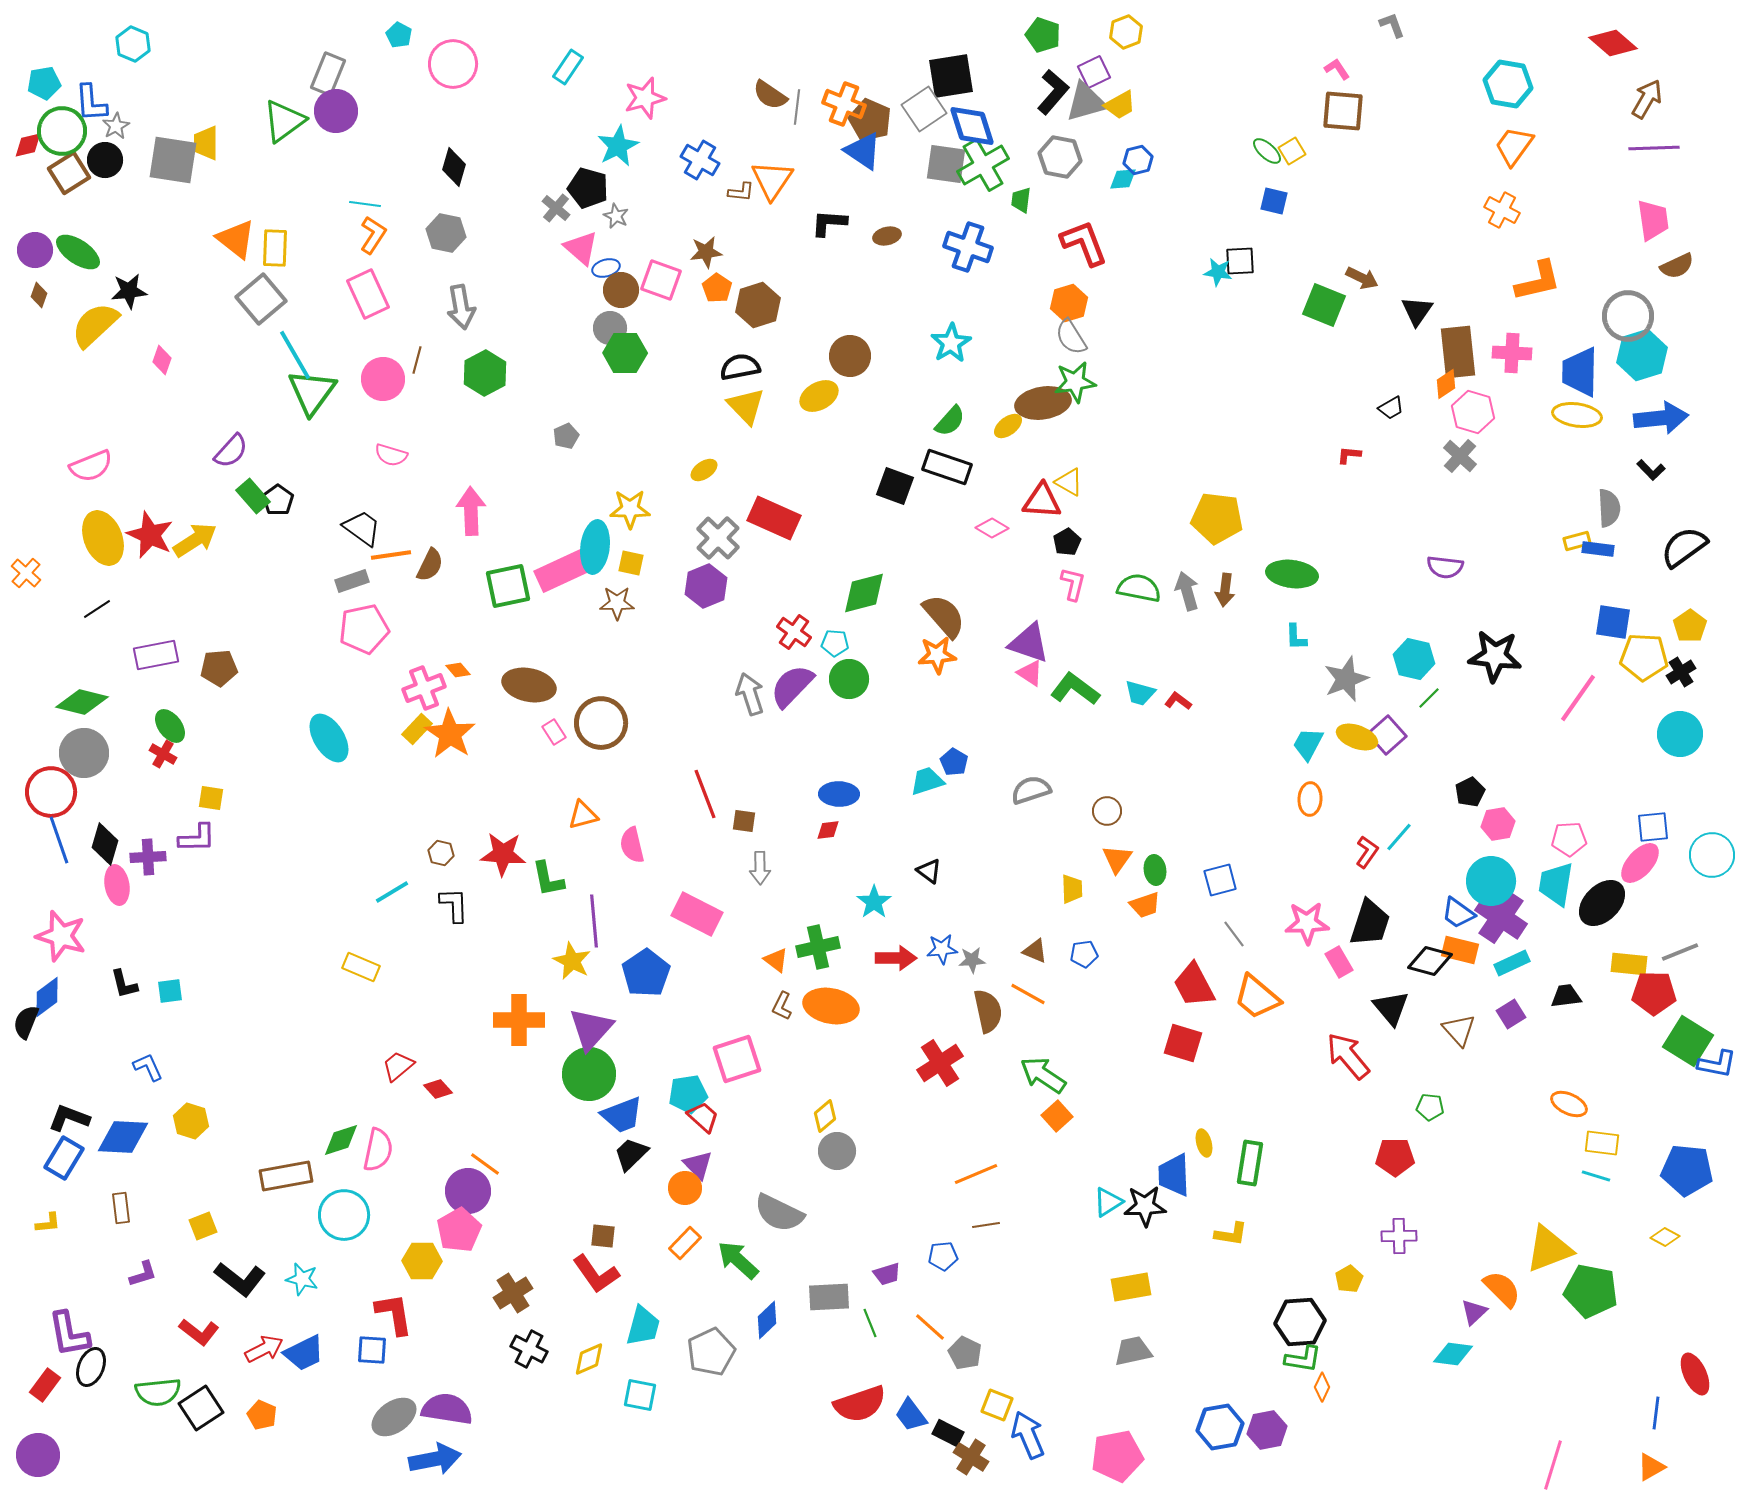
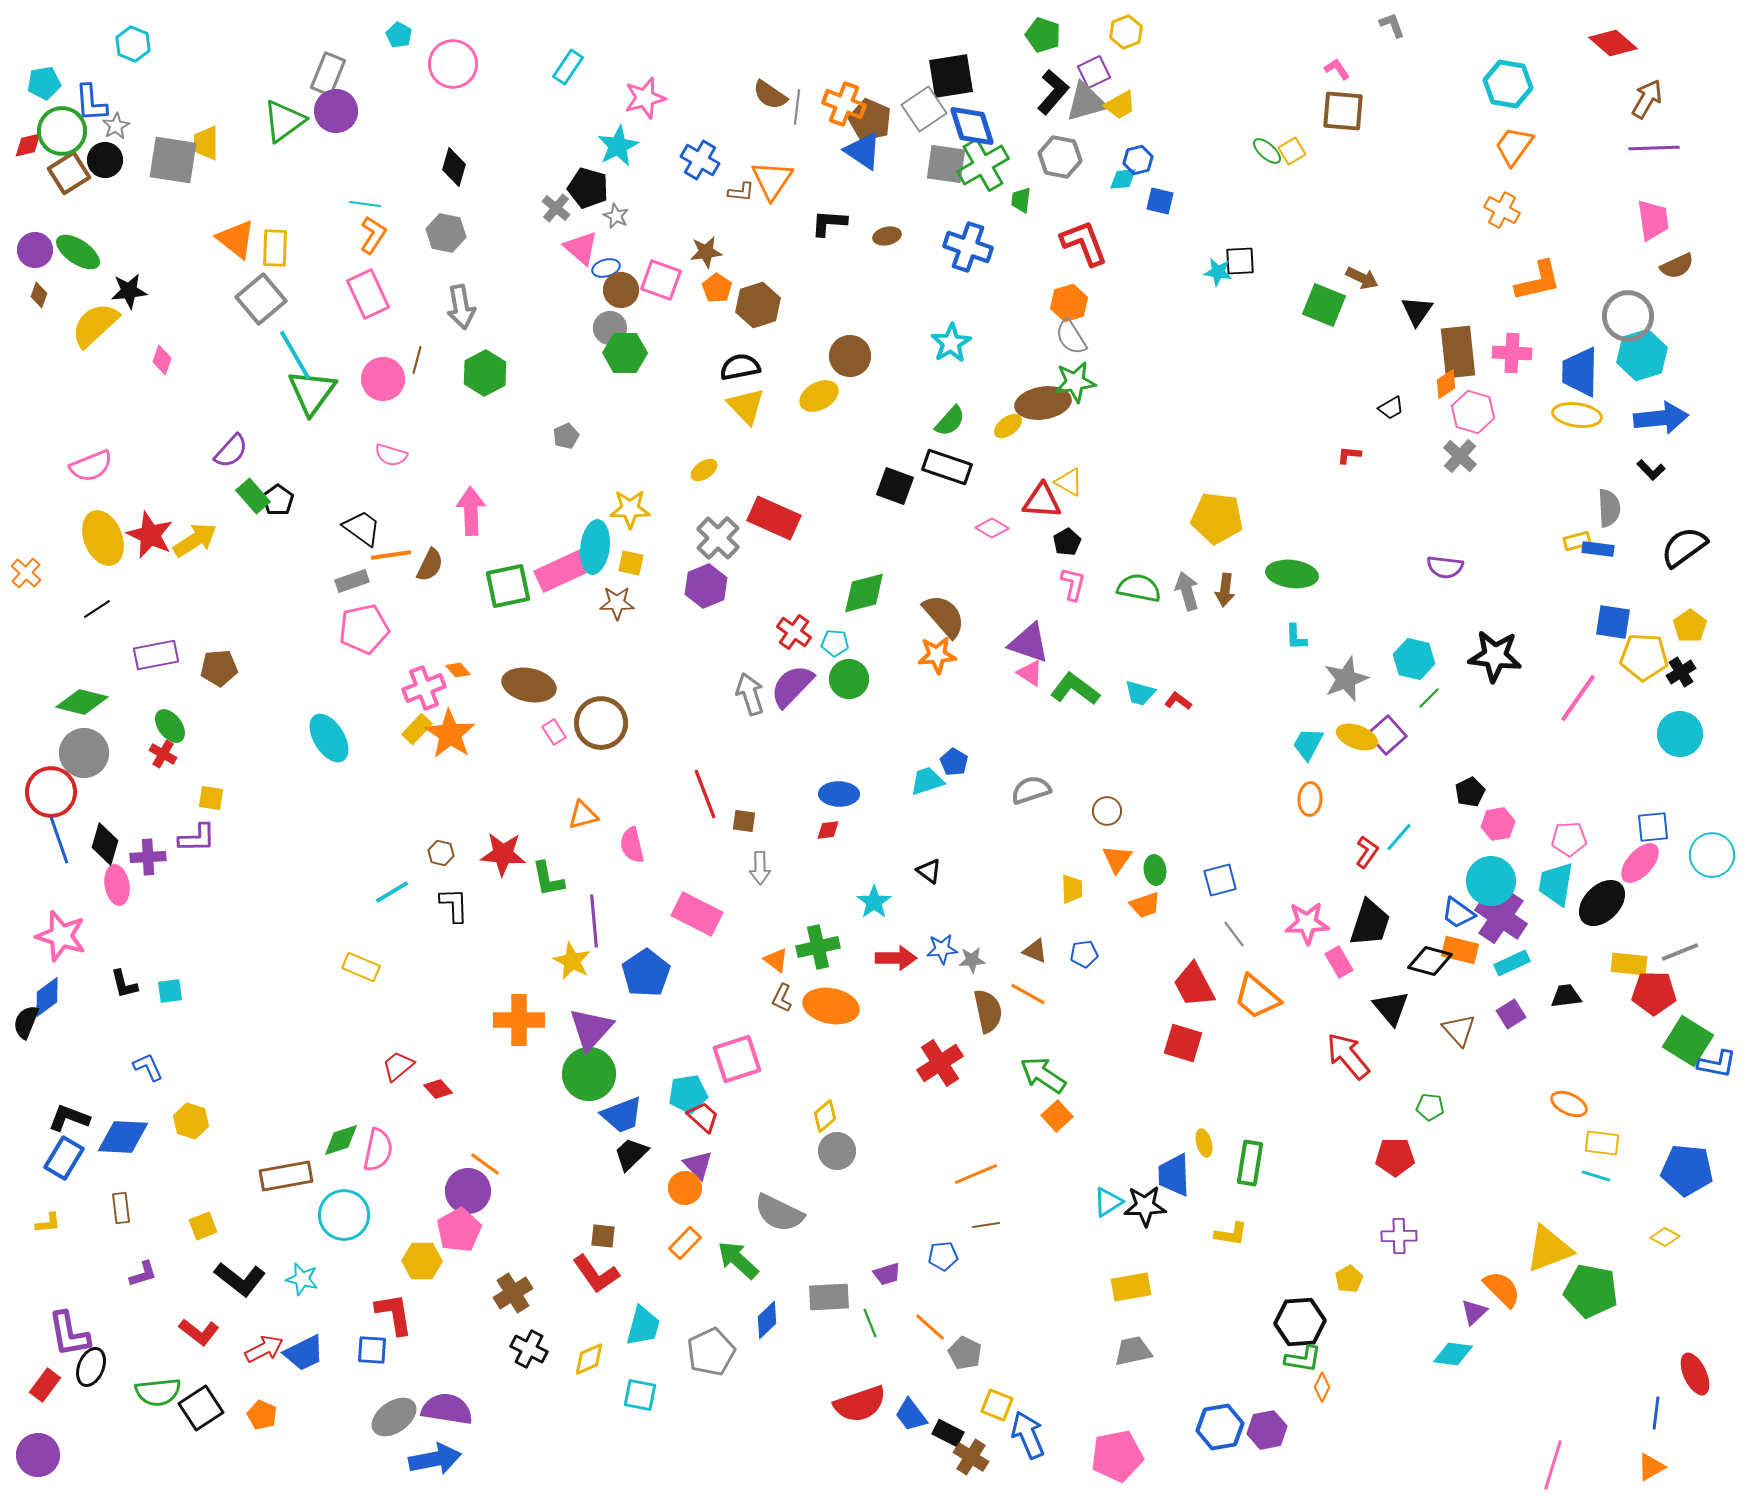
blue square at (1274, 201): moved 114 px left
brown L-shape at (782, 1006): moved 8 px up
